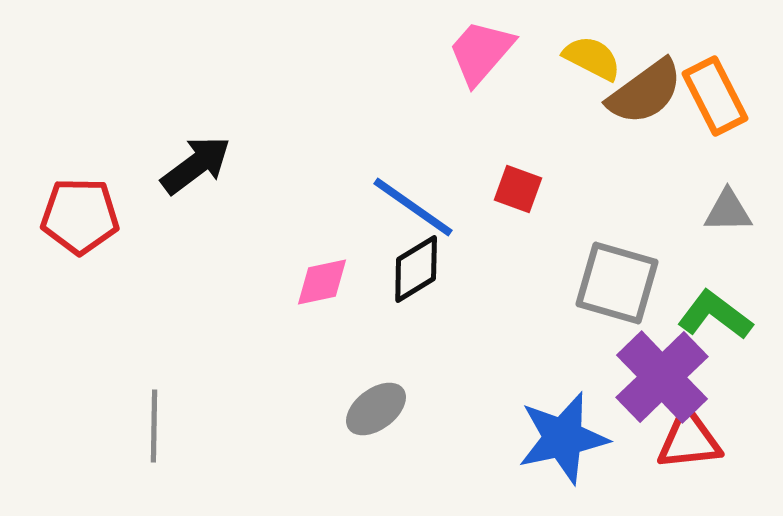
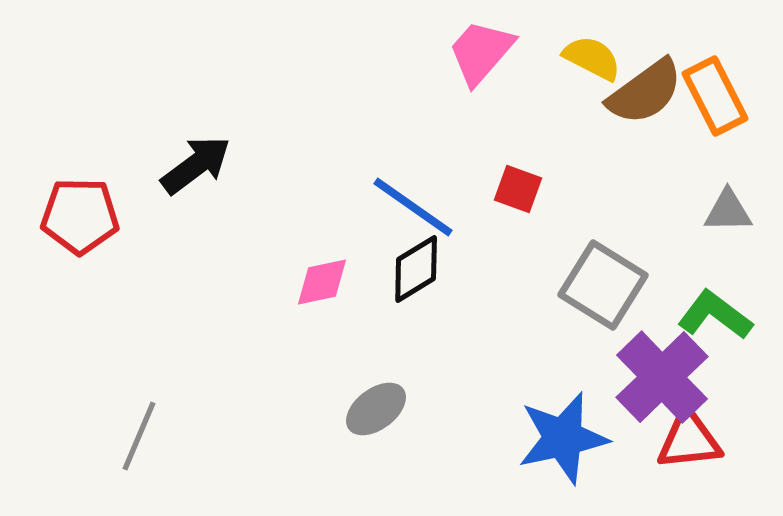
gray square: moved 14 px left, 2 px down; rotated 16 degrees clockwise
gray line: moved 15 px left, 10 px down; rotated 22 degrees clockwise
